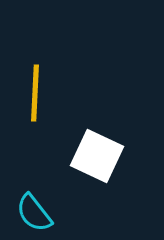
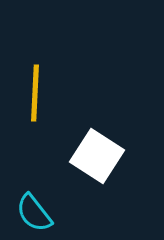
white square: rotated 8 degrees clockwise
